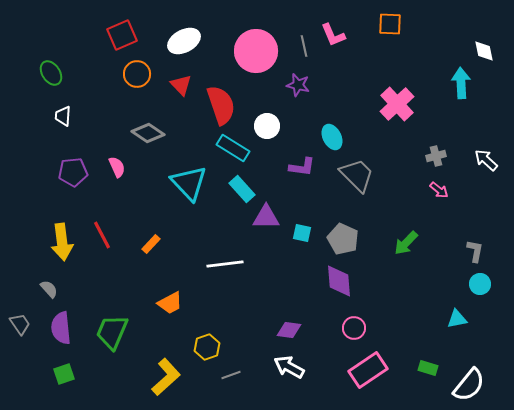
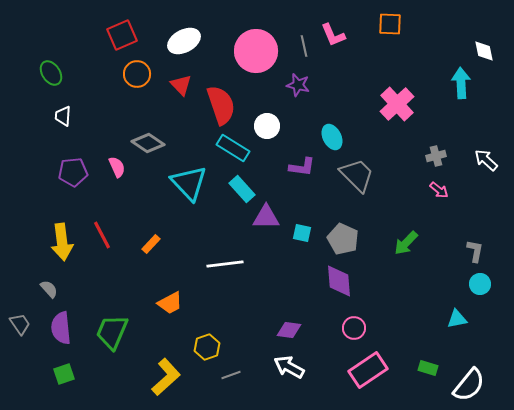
gray diamond at (148, 133): moved 10 px down
